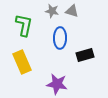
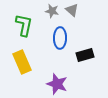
gray triangle: moved 1 px up; rotated 24 degrees clockwise
purple star: rotated 10 degrees clockwise
